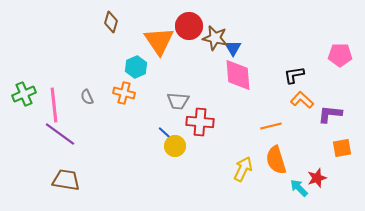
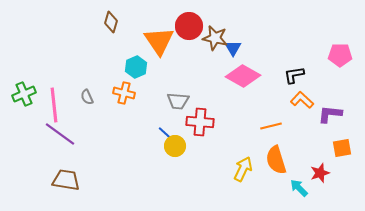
pink diamond: moved 5 px right, 1 px down; rotated 56 degrees counterclockwise
red star: moved 3 px right, 5 px up
